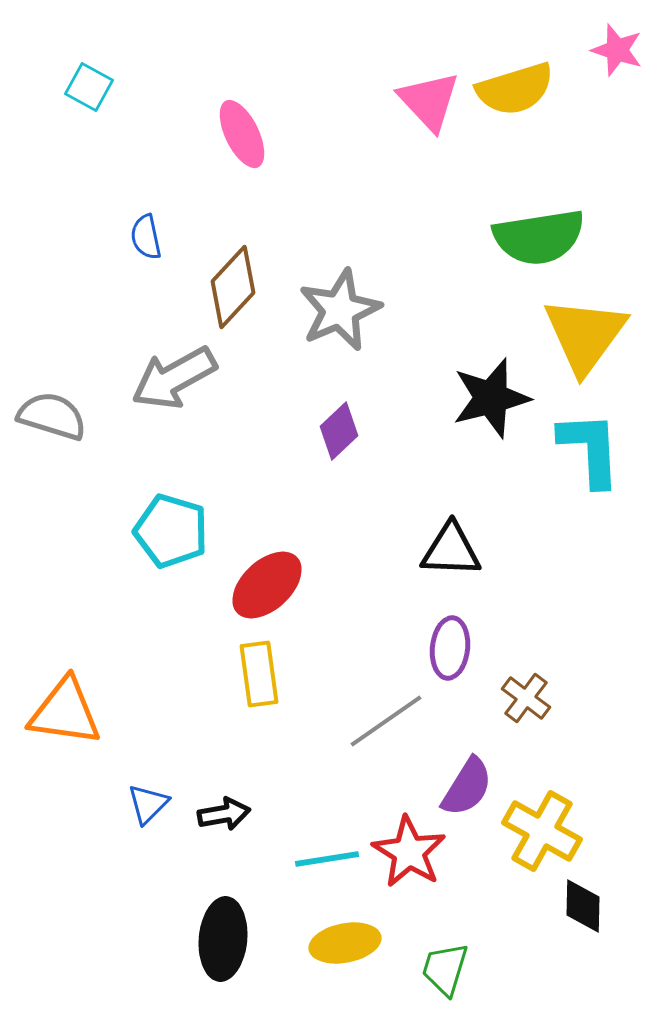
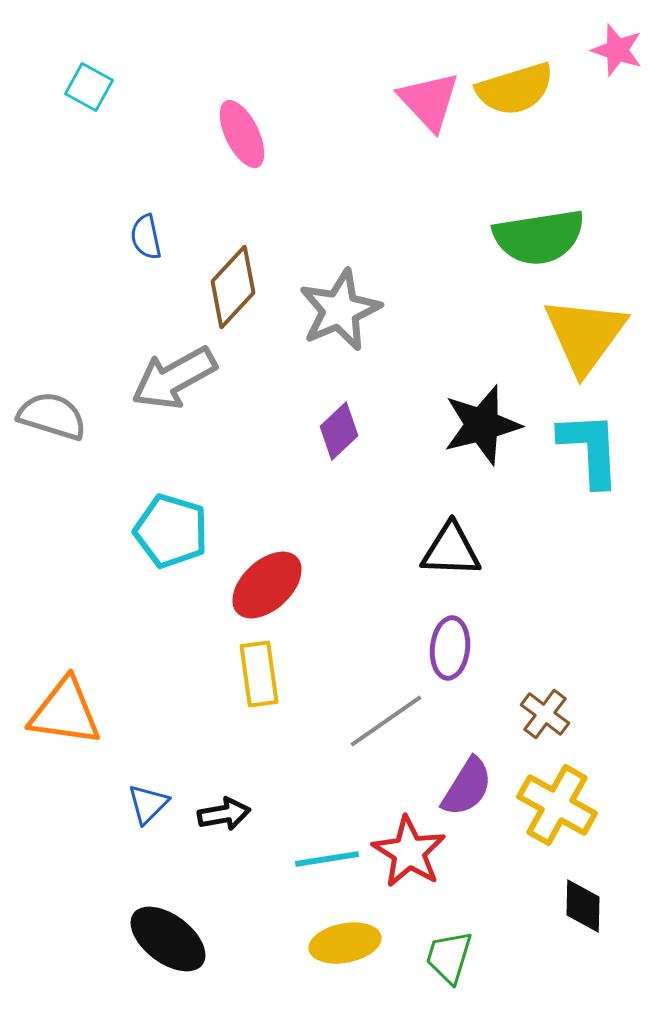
black star: moved 9 px left, 27 px down
brown cross: moved 19 px right, 16 px down
yellow cross: moved 15 px right, 26 px up
black ellipse: moved 55 px left; rotated 58 degrees counterclockwise
green trapezoid: moved 4 px right, 12 px up
